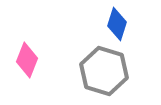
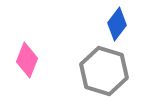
blue diamond: rotated 20 degrees clockwise
